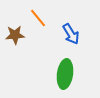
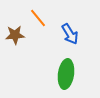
blue arrow: moved 1 px left
green ellipse: moved 1 px right
